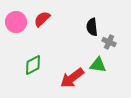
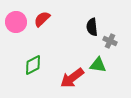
gray cross: moved 1 px right, 1 px up
